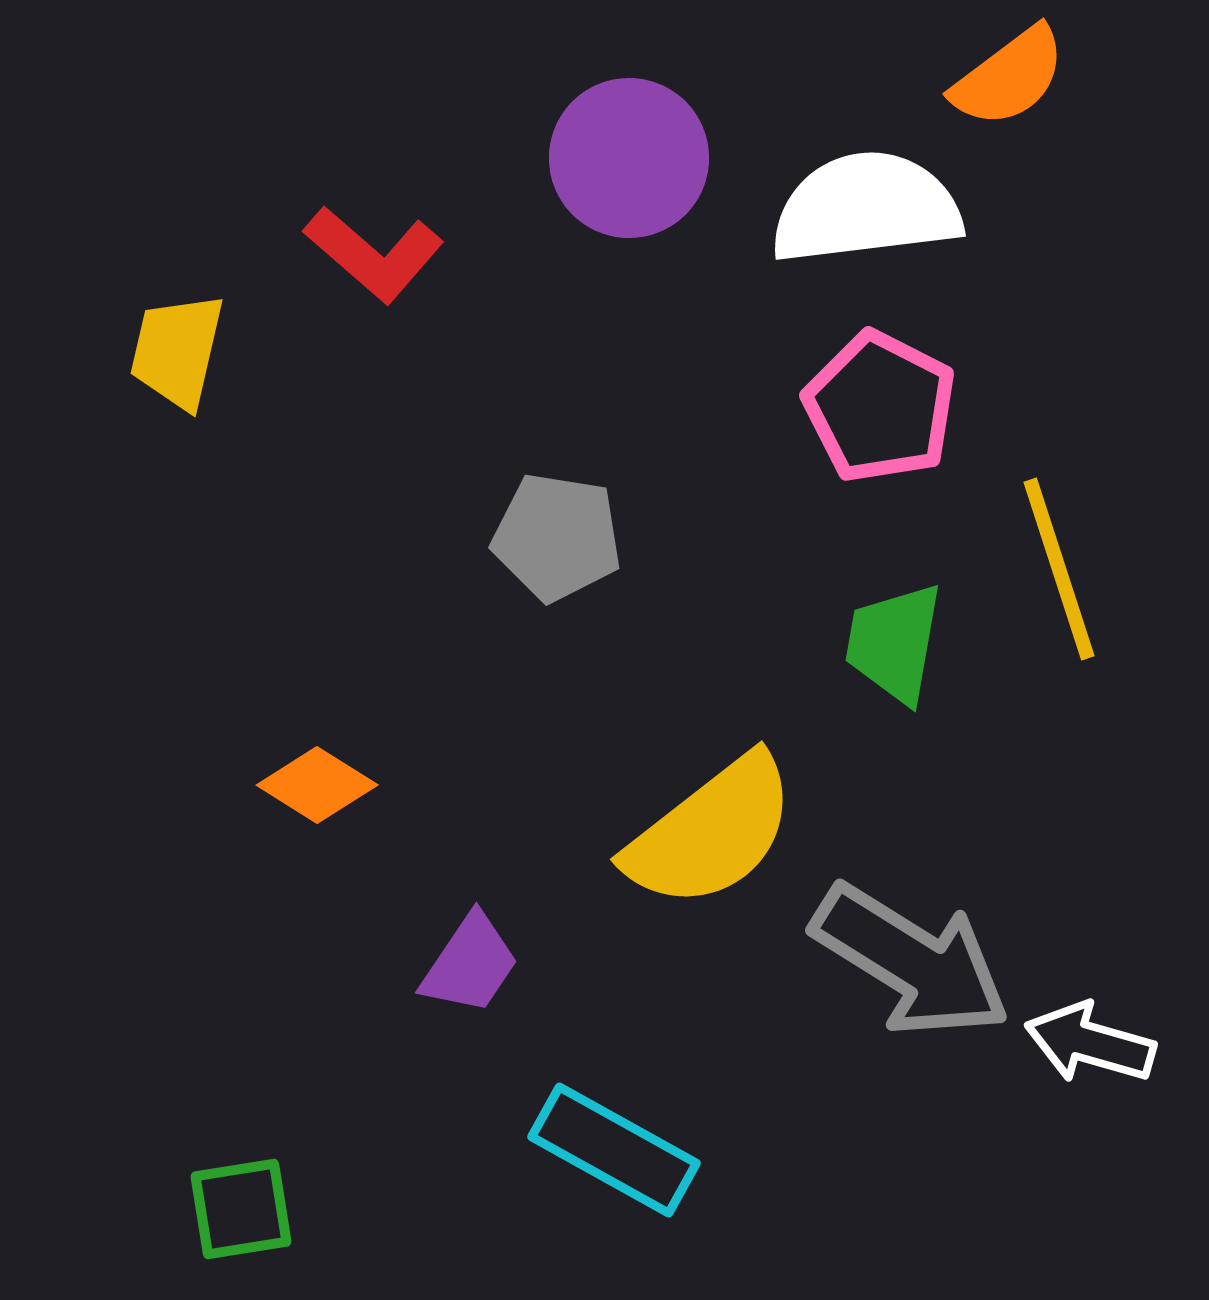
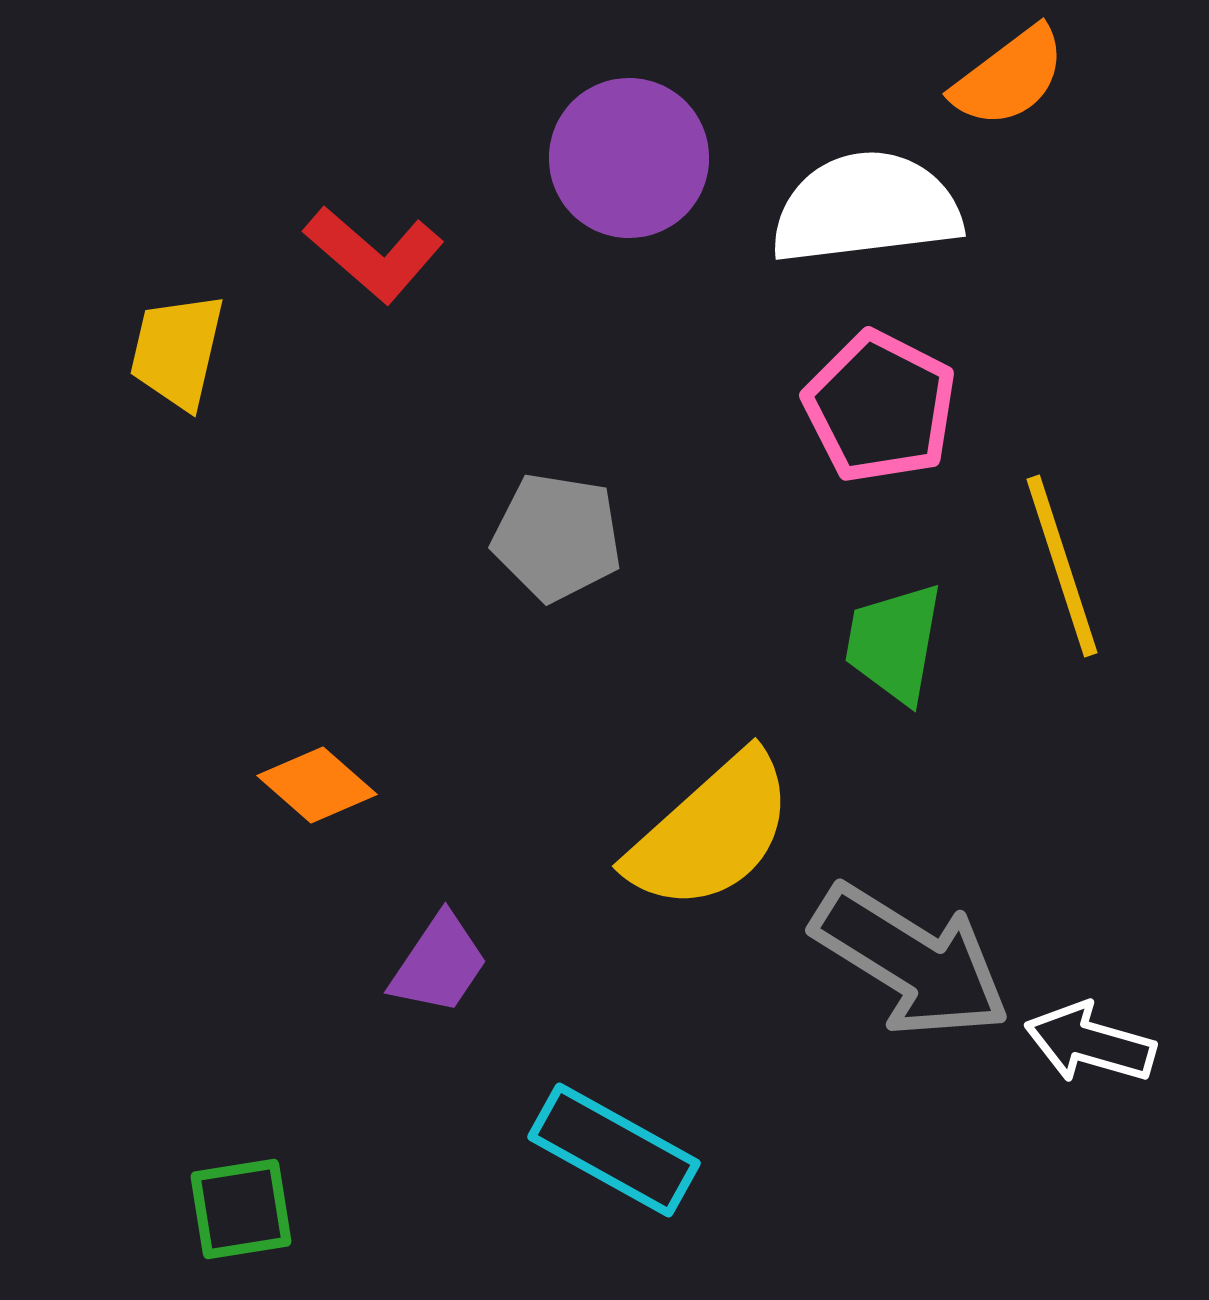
yellow line: moved 3 px right, 3 px up
orange diamond: rotated 9 degrees clockwise
yellow semicircle: rotated 4 degrees counterclockwise
purple trapezoid: moved 31 px left
